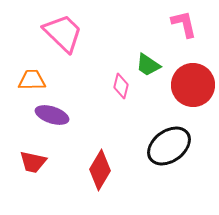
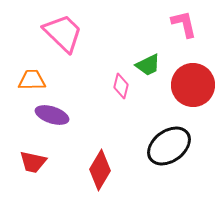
green trapezoid: rotated 60 degrees counterclockwise
